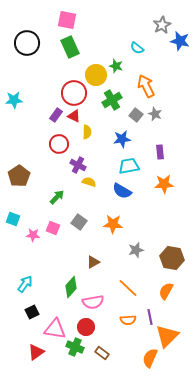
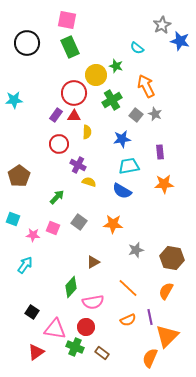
red triangle at (74, 116): rotated 24 degrees counterclockwise
cyan arrow at (25, 284): moved 19 px up
black square at (32, 312): rotated 32 degrees counterclockwise
orange semicircle at (128, 320): rotated 21 degrees counterclockwise
